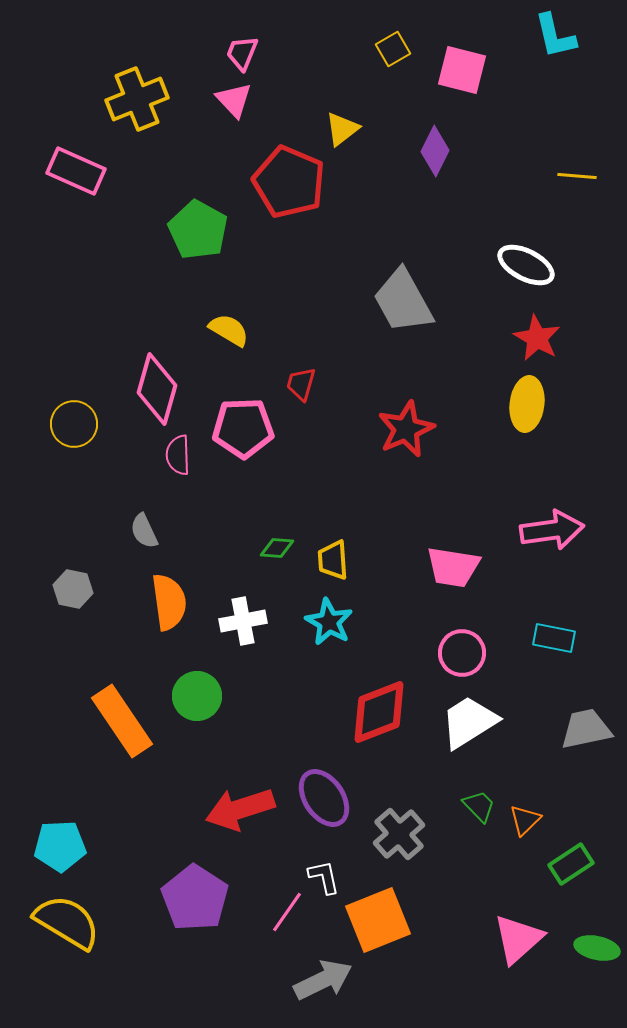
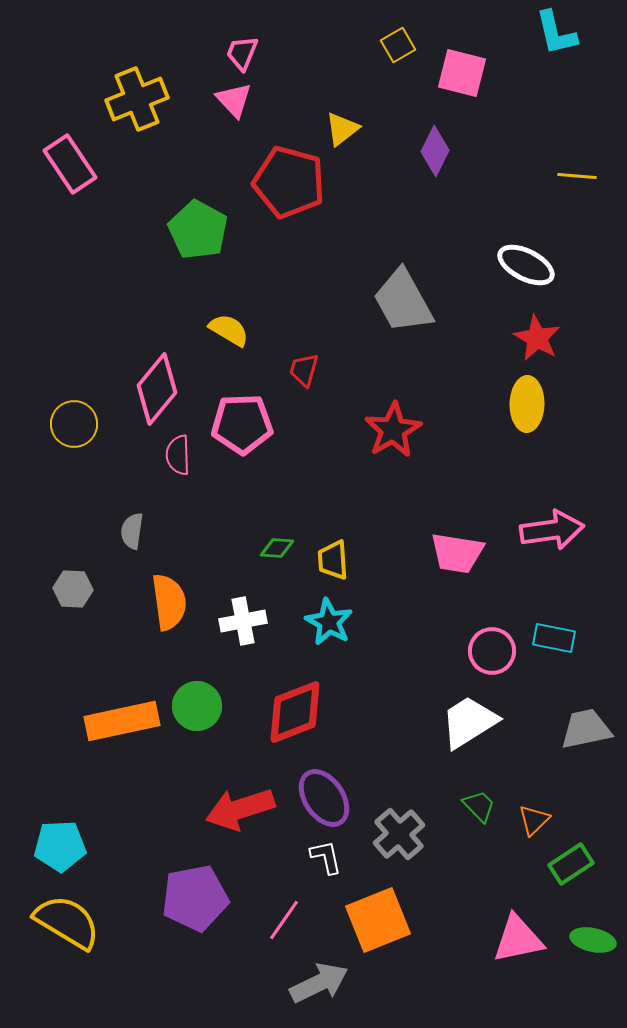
cyan L-shape at (555, 36): moved 1 px right, 3 px up
yellow square at (393, 49): moved 5 px right, 4 px up
pink square at (462, 70): moved 3 px down
pink rectangle at (76, 171): moved 6 px left, 7 px up; rotated 32 degrees clockwise
red pentagon at (289, 182): rotated 8 degrees counterclockwise
red trapezoid at (301, 384): moved 3 px right, 14 px up
pink diamond at (157, 389): rotated 24 degrees clockwise
yellow ellipse at (527, 404): rotated 6 degrees counterclockwise
pink pentagon at (243, 428): moved 1 px left, 4 px up
red star at (406, 429): moved 13 px left, 1 px down; rotated 6 degrees counterclockwise
gray semicircle at (144, 531): moved 12 px left; rotated 33 degrees clockwise
pink trapezoid at (453, 567): moved 4 px right, 14 px up
gray hexagon at (73, 589): rotated 9 degrees counterclockwise
pink circle at (462, 653): moved 30 px right, 2 px up
green circle at (197, 696): moved 10 px down
red diamond at (379, 712): moved 84 px left
orange rectangle at (122, 721): rotated 68 degrees counterclockwise
orange triangle at (525, 820): moved 9 px right
white L-shape at (324, 877): moved 2 px right, 20 px up
purple pentagon at (195, 898): rotated 28 degrees clockwise
pink line at (287, 912): moved 3 px left, 8 px down
pink triangle at (518, 939): rotated 30 degrees clockwise
green ellipse at (597, 948): moved 4 px left, 8 px up
gray arrow at (323, 980): moved 4 px left, 3 px down
